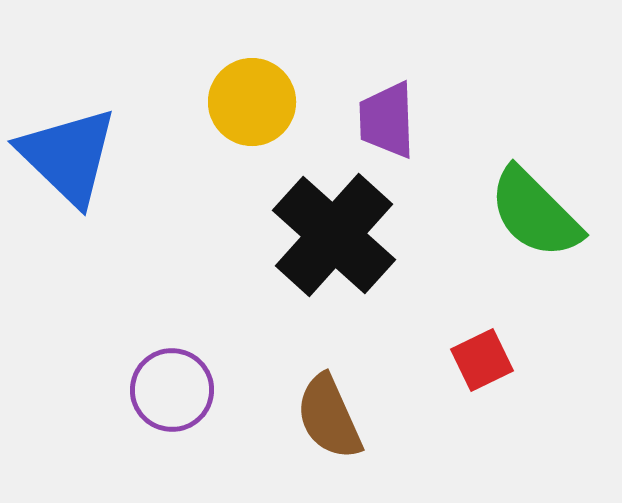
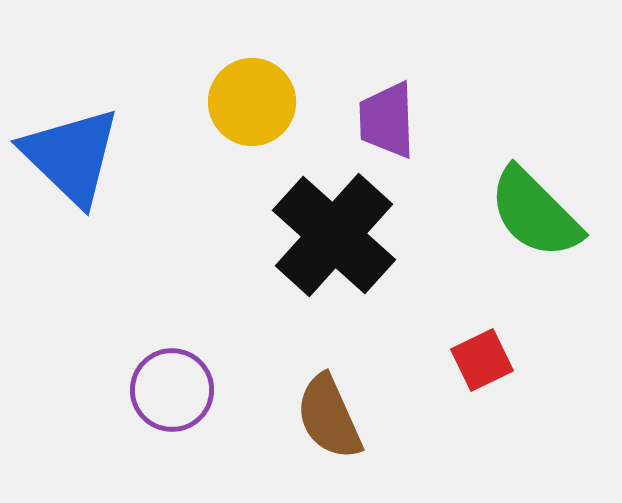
blue triangle: moved 3 px right
